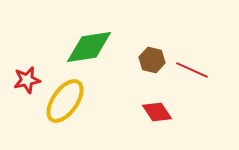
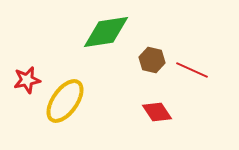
green diamond: moved 17 px right, 15 px up
